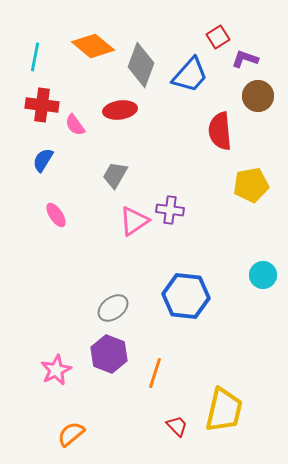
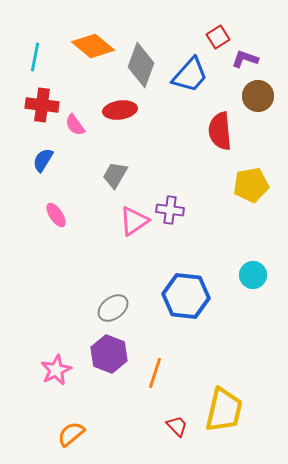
cyan circle: moved 10 px left
